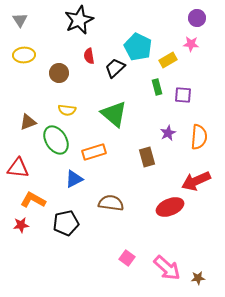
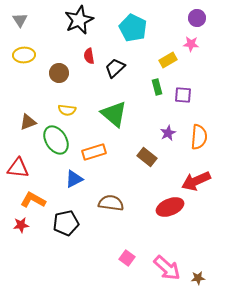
cyan pentagon: moved 5 px left, 19 px up
brown rectangle: rotated 36 degrees counterclockwise
